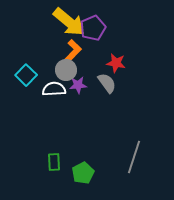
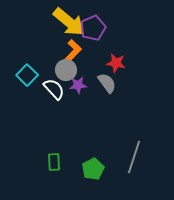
cyan square: moved 1 px right
white semicircle: rotated 50 degrees clockwise
green pentagon: moved 10 px right, 4 px up
